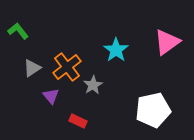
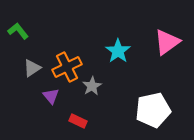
cyan star: moved 2 px right, 1 px down
orange cross: rotated 12 degrees clockwise
gray star: moved 1 px left, 1 px down
